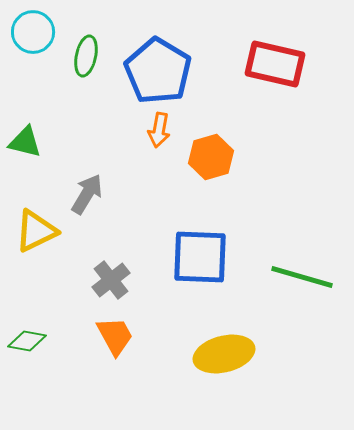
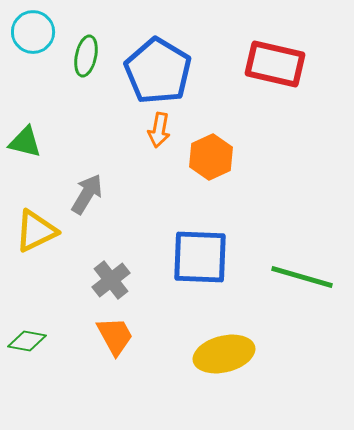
orange hexagon: rotated 9 degrees counterclockwise
